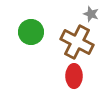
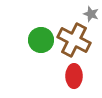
green circle: moved 10 px right, 8 px down
brown cross: moved 3 px left, 2 px up
